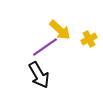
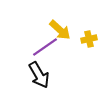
yellow cross: rotated 14 degrees clockwise
